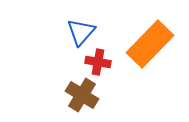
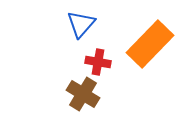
blue triangle: moved 8 px up
brown cross: moved 1 px right, 1 px up
